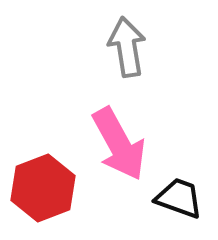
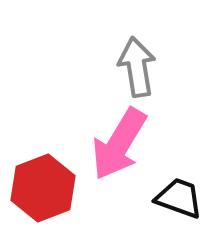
gray arrow: moved 10 px right, 20 px down
pink arrow: rotated 60 degrees clockwise
